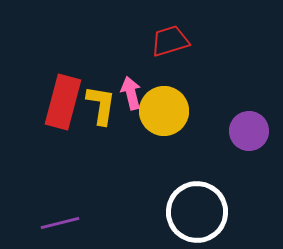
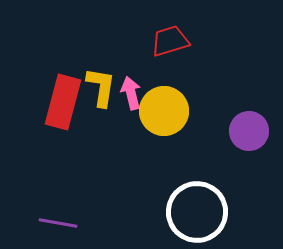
yellow L-shape: moved 18 px up
purple line: moved 2 px left; rotated 24 degrees clockwise
